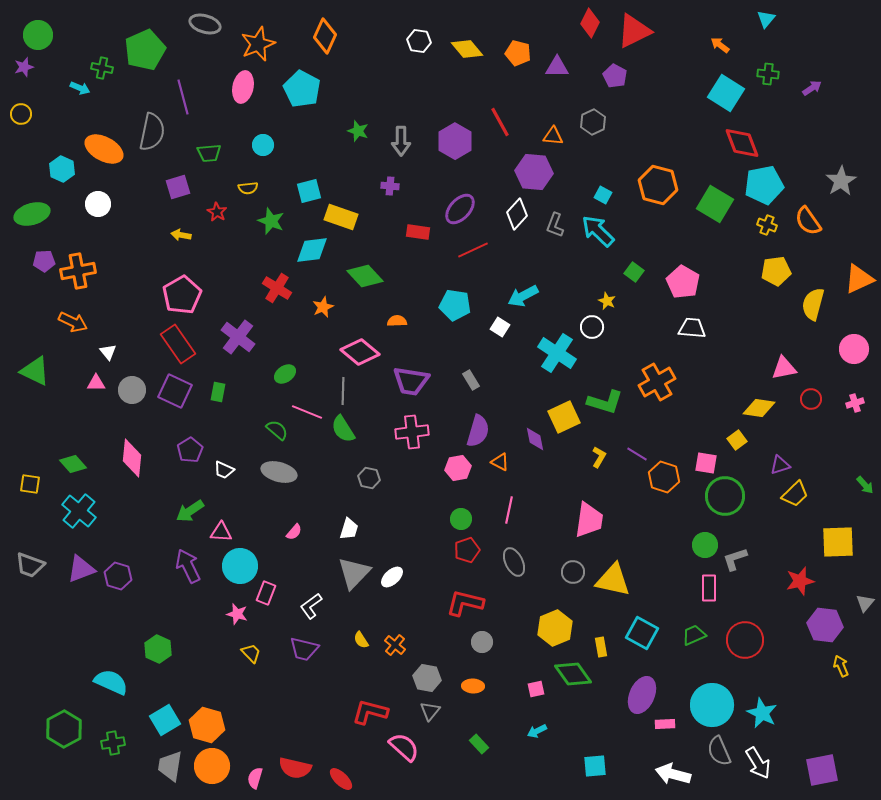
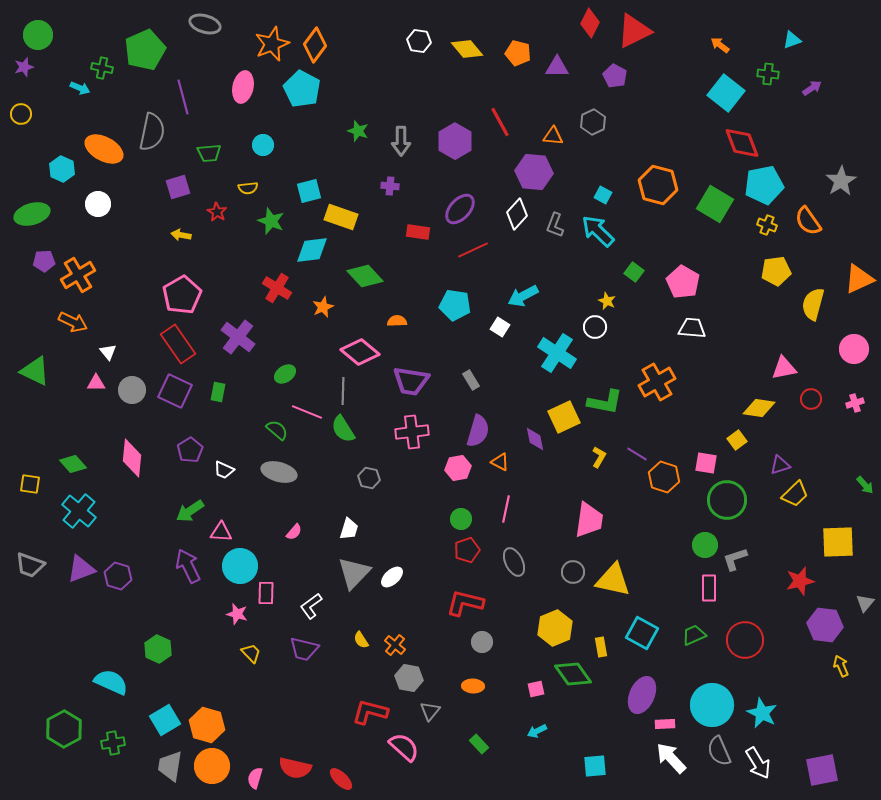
cyan triangle at (766, 19): moved 26 px right, 21 px down; rotated 30 degrees clockwise
orange diamond at (325, 36): moved 10 px left, 9 px down; rotated 12 degrees clockwise
orange star at (258, 44): moved 14 px right
cyan square at (726, 93): rotated 6 degrees clockwise
orange cross at (78, 271): moved 4 px down; rotated 20 degrees counterclockwise
white circle at (592, 327): moved 3 px right
green L-shape at (605, 402): rotated 6 degrees counterclockwise
green circle at (725, 496): moved 2 px right, 4 px down
pink line at (509, 510): moved 3 px left, 1 px up
pink rectangle at (266, 593): rotated 20 degrees counterclockwise
gray hexagon at (427, 678): moved 18 px left
white arrow at (673, 774): moved 2 px left, 16 px up; rotated 32 degrees clockwise
